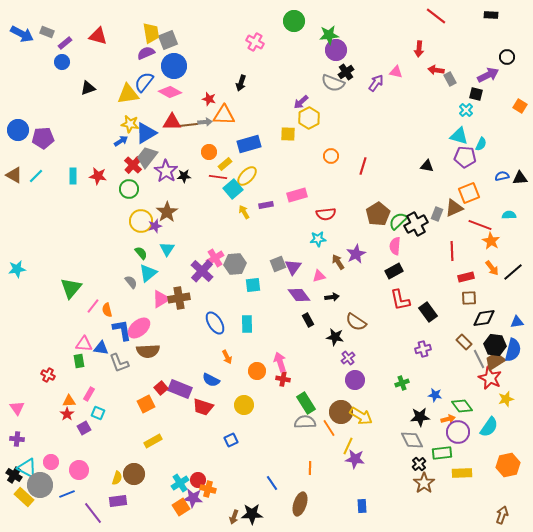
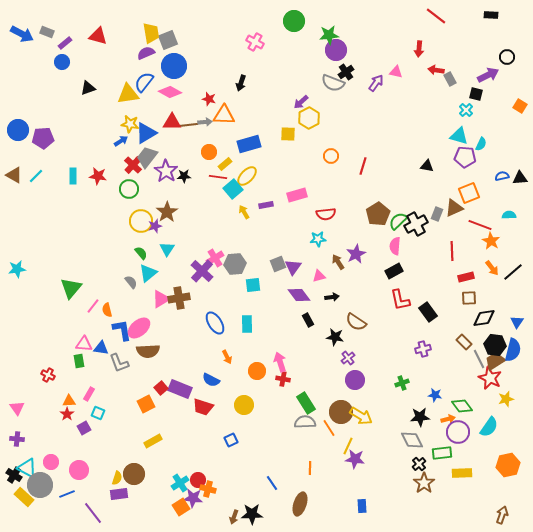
blue triangle at (517, 322): rotated 48 degrees counterclockwise
purple rectangle at (118, 501): moved 1 px right, 7 px up
